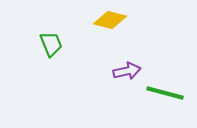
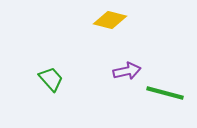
green trapezoid: moved 35 px down; rotated 20 degrees counterclockwise
